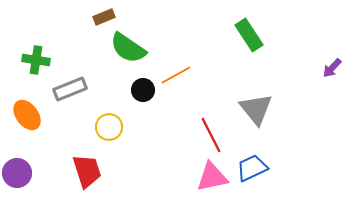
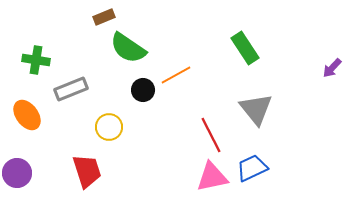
green rectangle: moved 4 px left, 13 px down
gray rectangle: moved 1 px right
